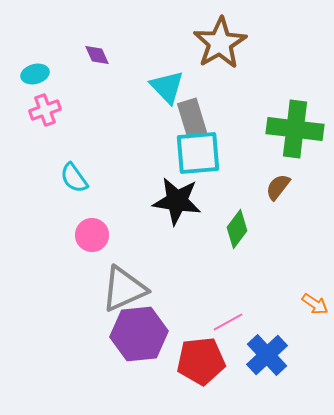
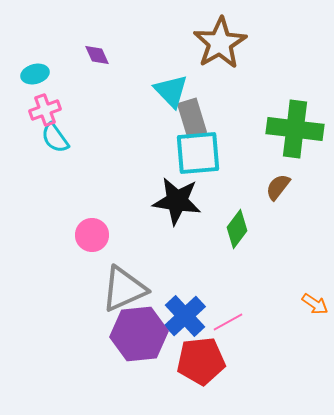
cyan triangle: moved 4 px right, 4 px down
cyan semicircle: moved 19 px left, 40 px up
blue cross: moved 82 px left, 39 px up
